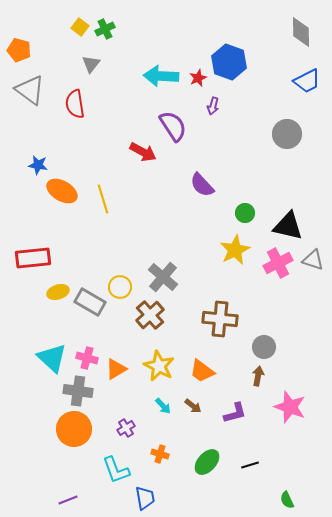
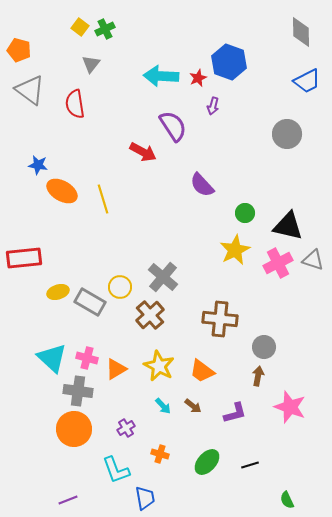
red rectangle at (33, 258): moved 9 px left
